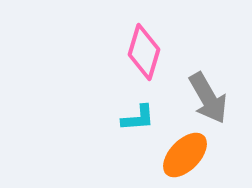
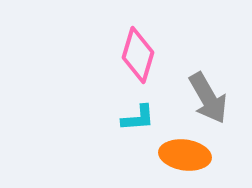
pink diamond: moved 6 px left, 3 px down
orange ellipse: rotated 54 degrees clockwise
